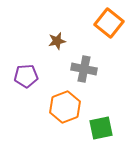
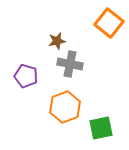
gray cross: moved 14 px left, 5 px up
purple pentagon: rotated 20 degrees clockwise
